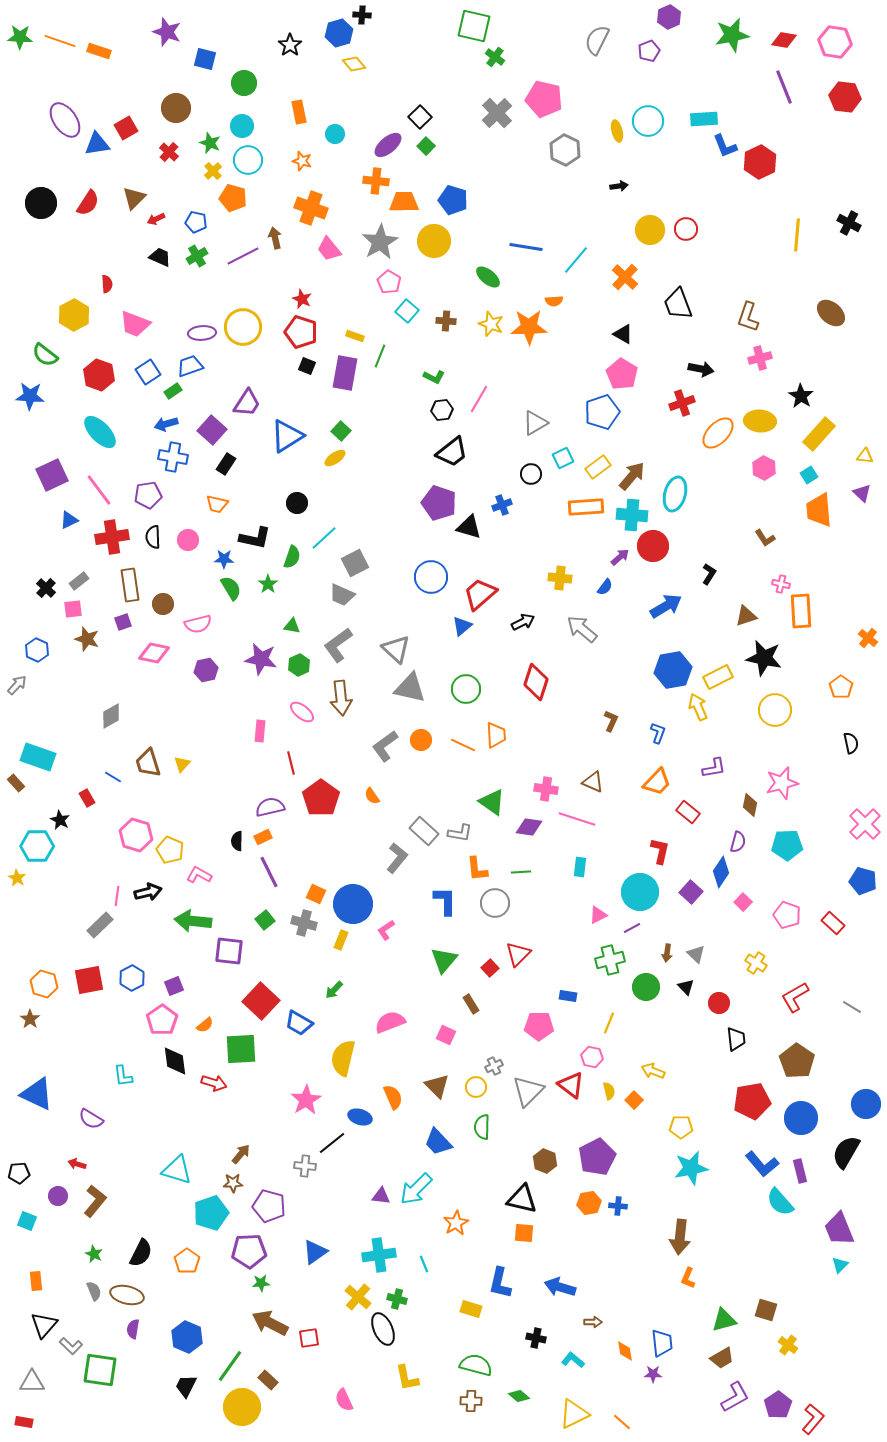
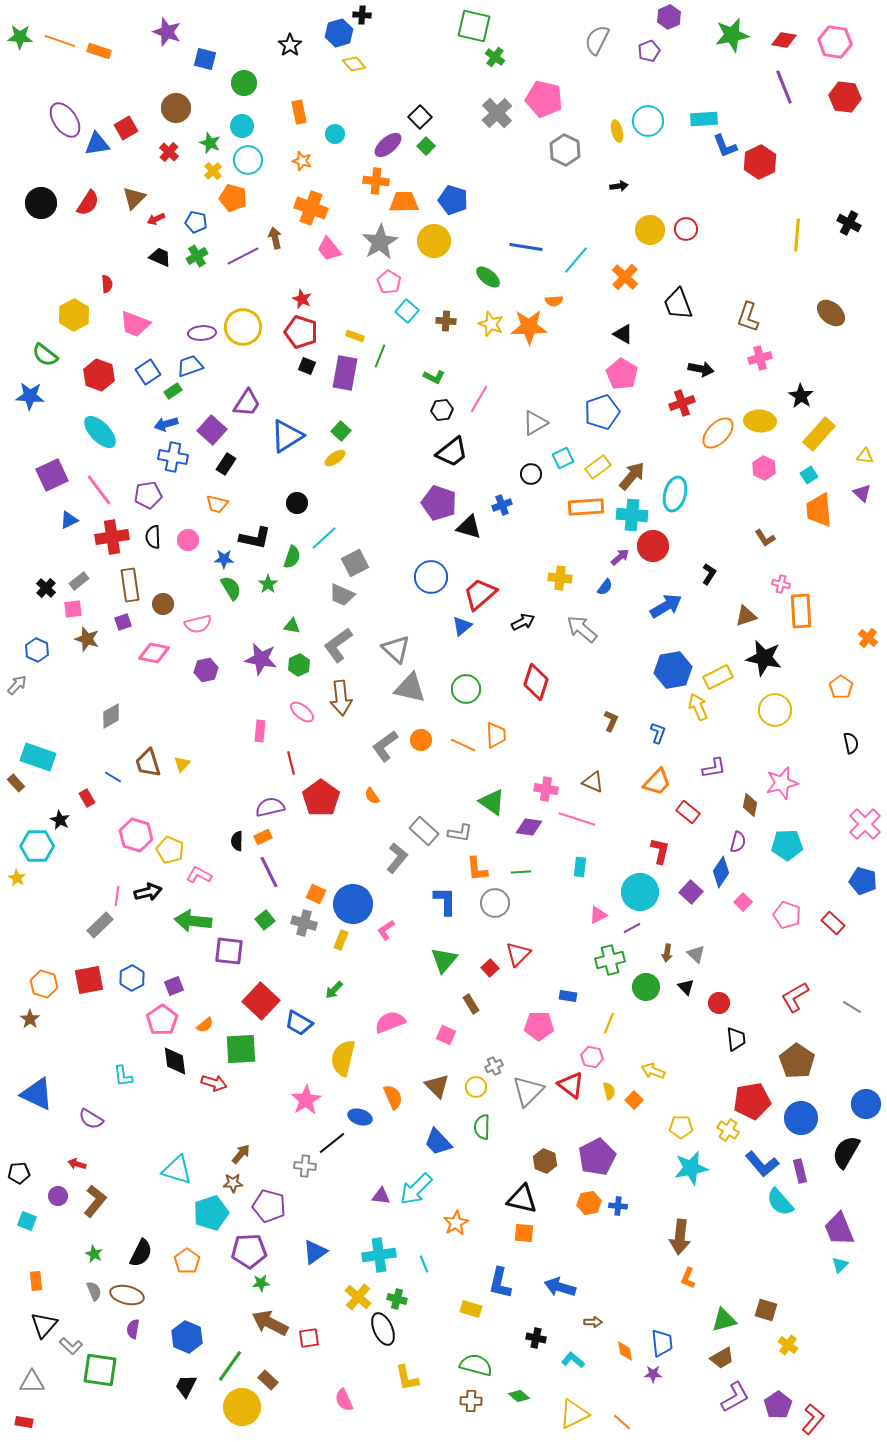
yellow cross at (756, 963): moved 28 px left, 167 px down
